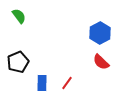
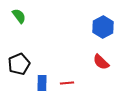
blue hexagon: moved 3 px right, 6 px up
black pentagon: moved 1 px right, 2 px down
red line: rotated 48 degrees clockwise
